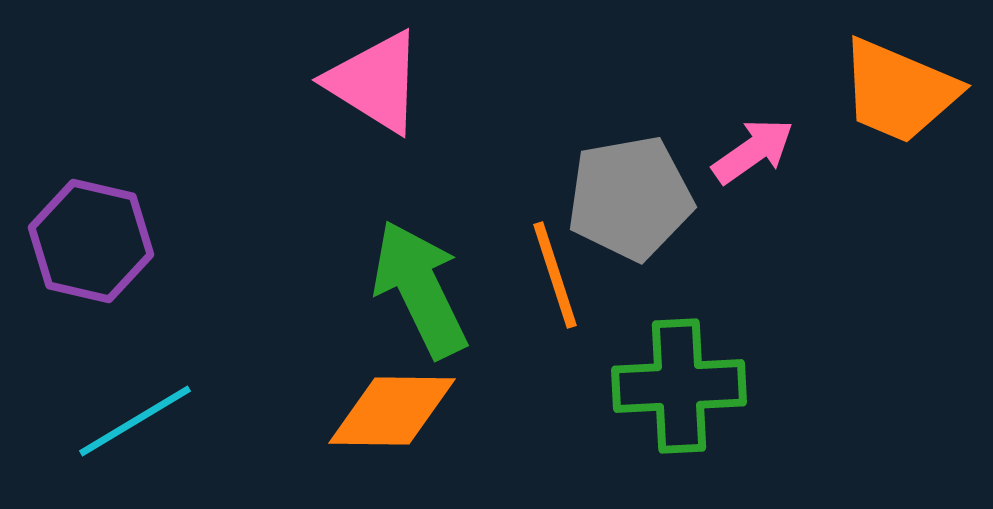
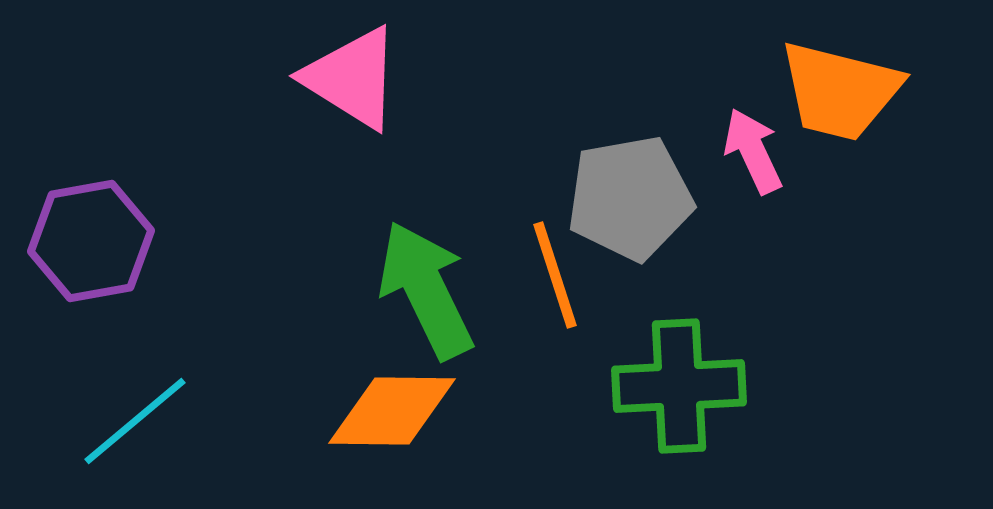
pink triangle: moved 23 px left, 4 px up
orange trapezoid: moved 59 px left; rotated 9 degrees counterclockwise
pink arrow: rotated 80 degrees counterclockwise
purple hexagon: rotated 23 degrees counterclockwise
green arrow: moved 6 px right, 1 px down
cyan line: rotated 9 degrees counterclockwise
